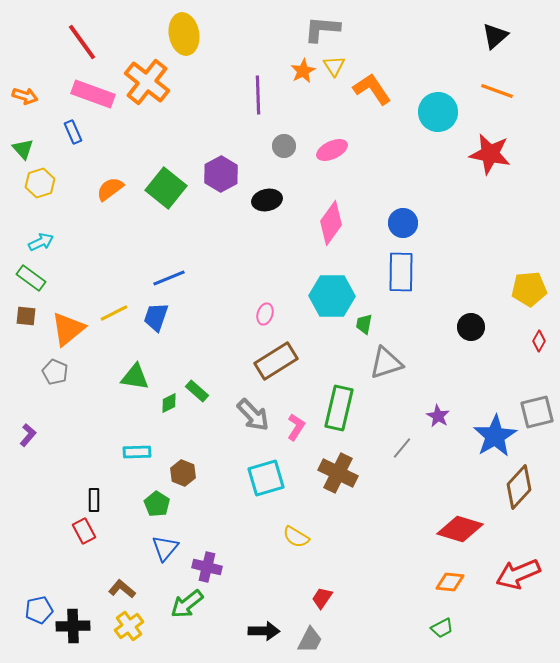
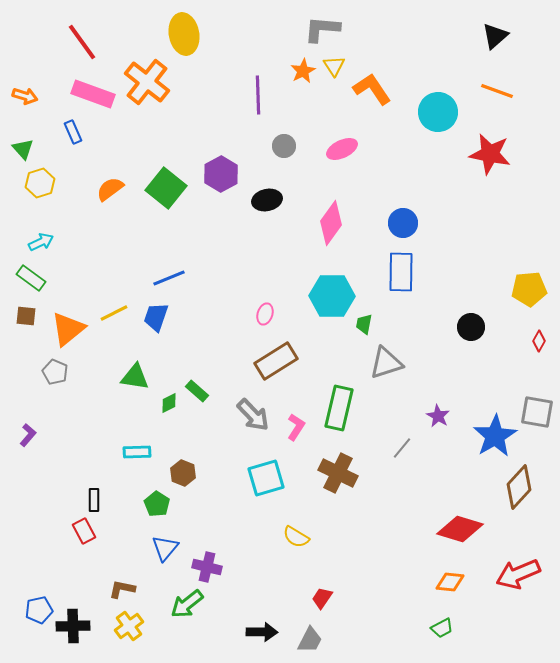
pink ellipse at (332, 150): moved 10 px right, 1 px up
gray square at (537, 412): rotated 24 degrees clockwise
brown L-shape at (122, 589): rotated 28 degrees counterclockwise
black arrow at (264, 631): moved 2 px left, 1 px down
